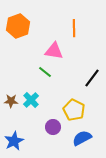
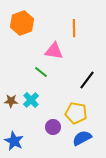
orange hexagon: moved 4 px right, 3 px up
green line: moved 4 px left
black line: moved 5 px left, 2 px down
yellow pentagon: moved 2 px right, 3 px down; rotated 15 degrees counterclockwise
blue star: rotated 18 degrees counterclockwise
